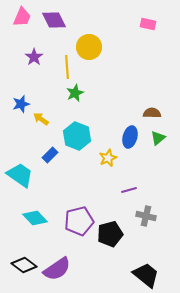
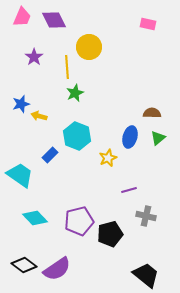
yellow arrow: moved 2 px left, 3 px up; rotated 21 degrees counterclockwise
